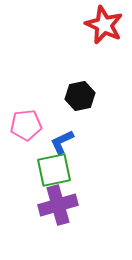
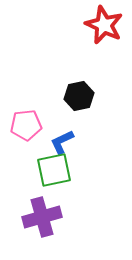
black hexagon: moved 1 px left
purple cross: moved 16 px left, 12 px down
